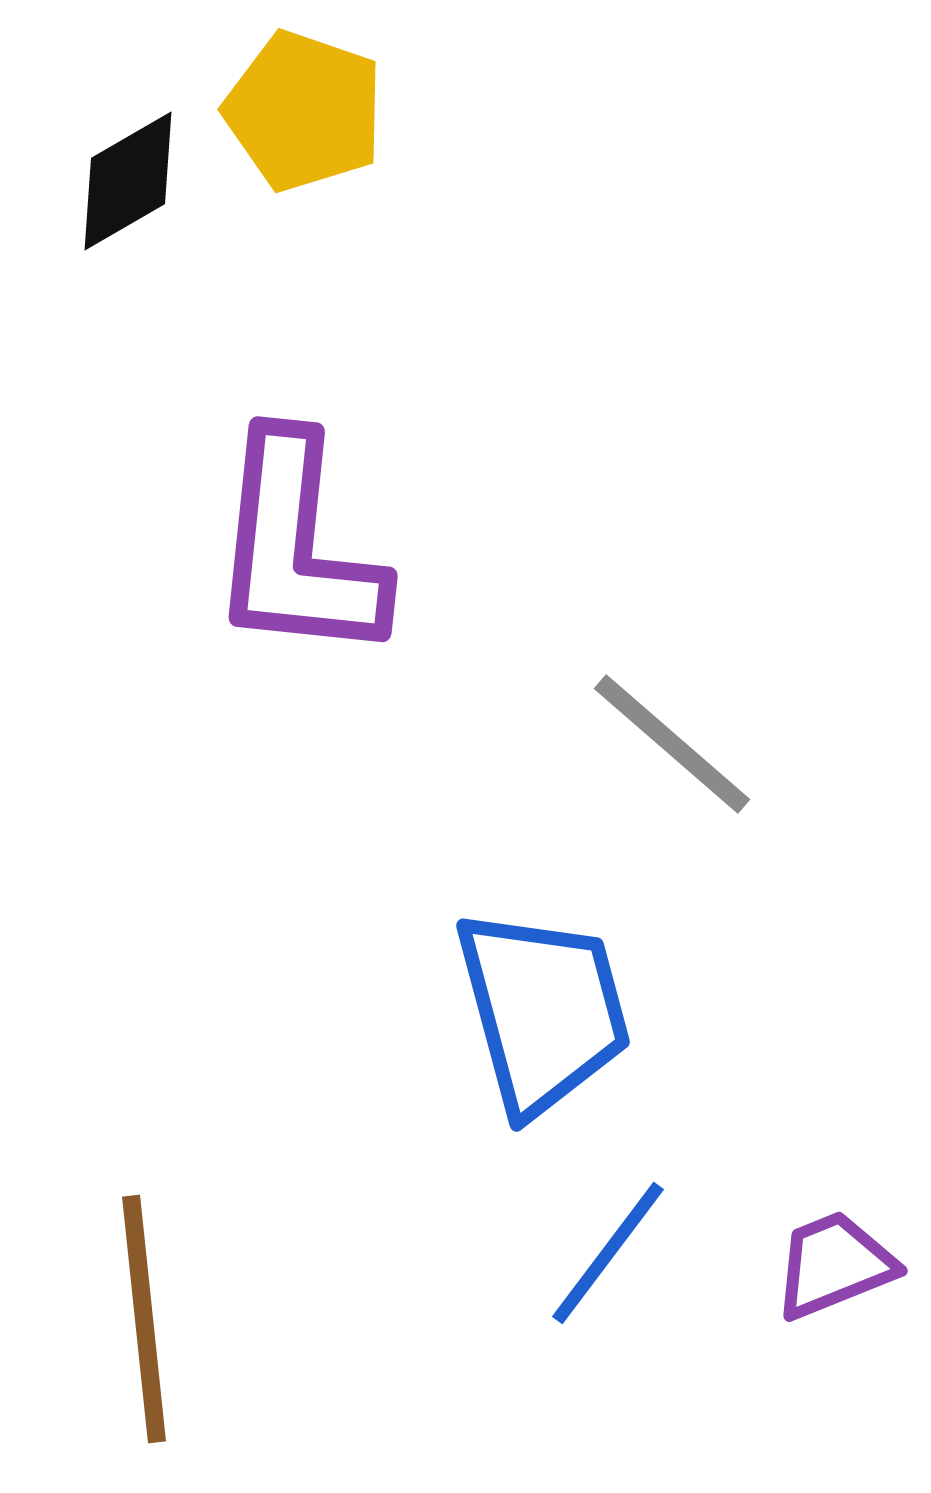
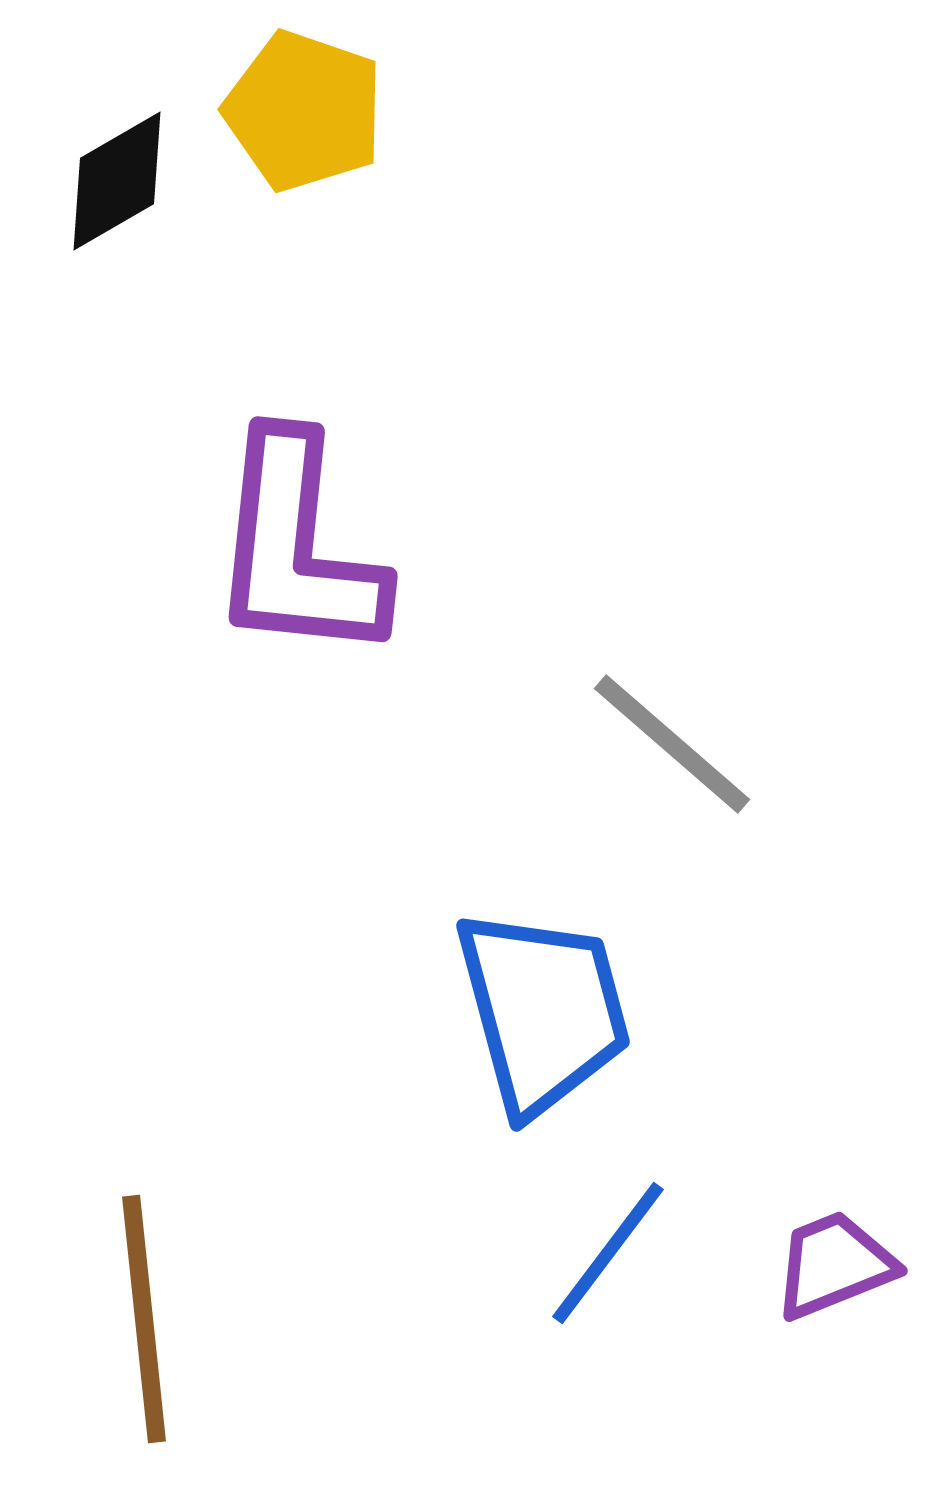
black diamond: moved 11 px left
